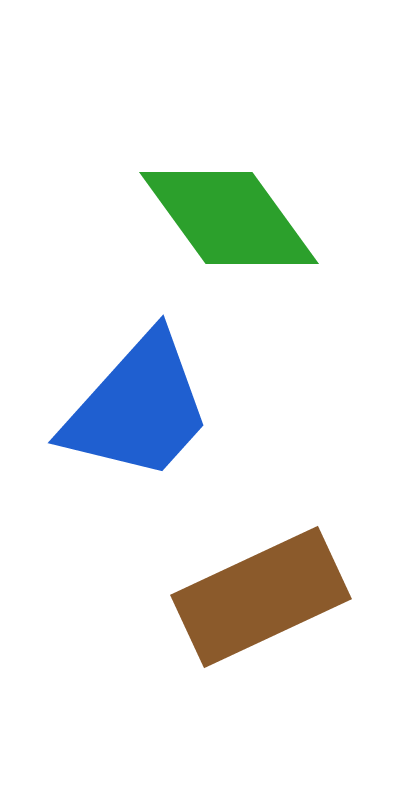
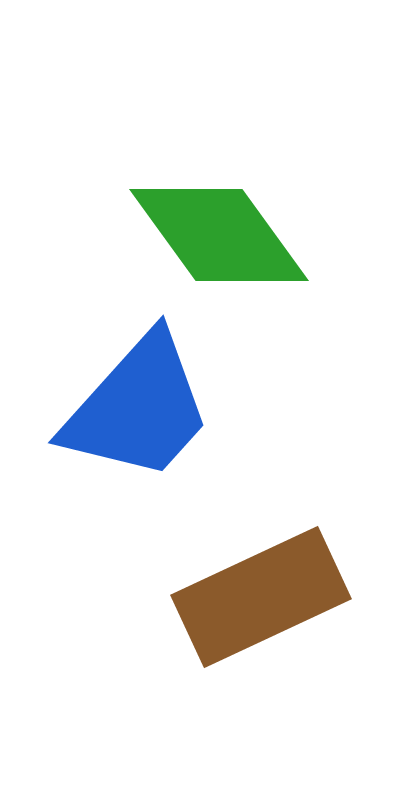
green diamond: moved 10 px left, 17 px down
